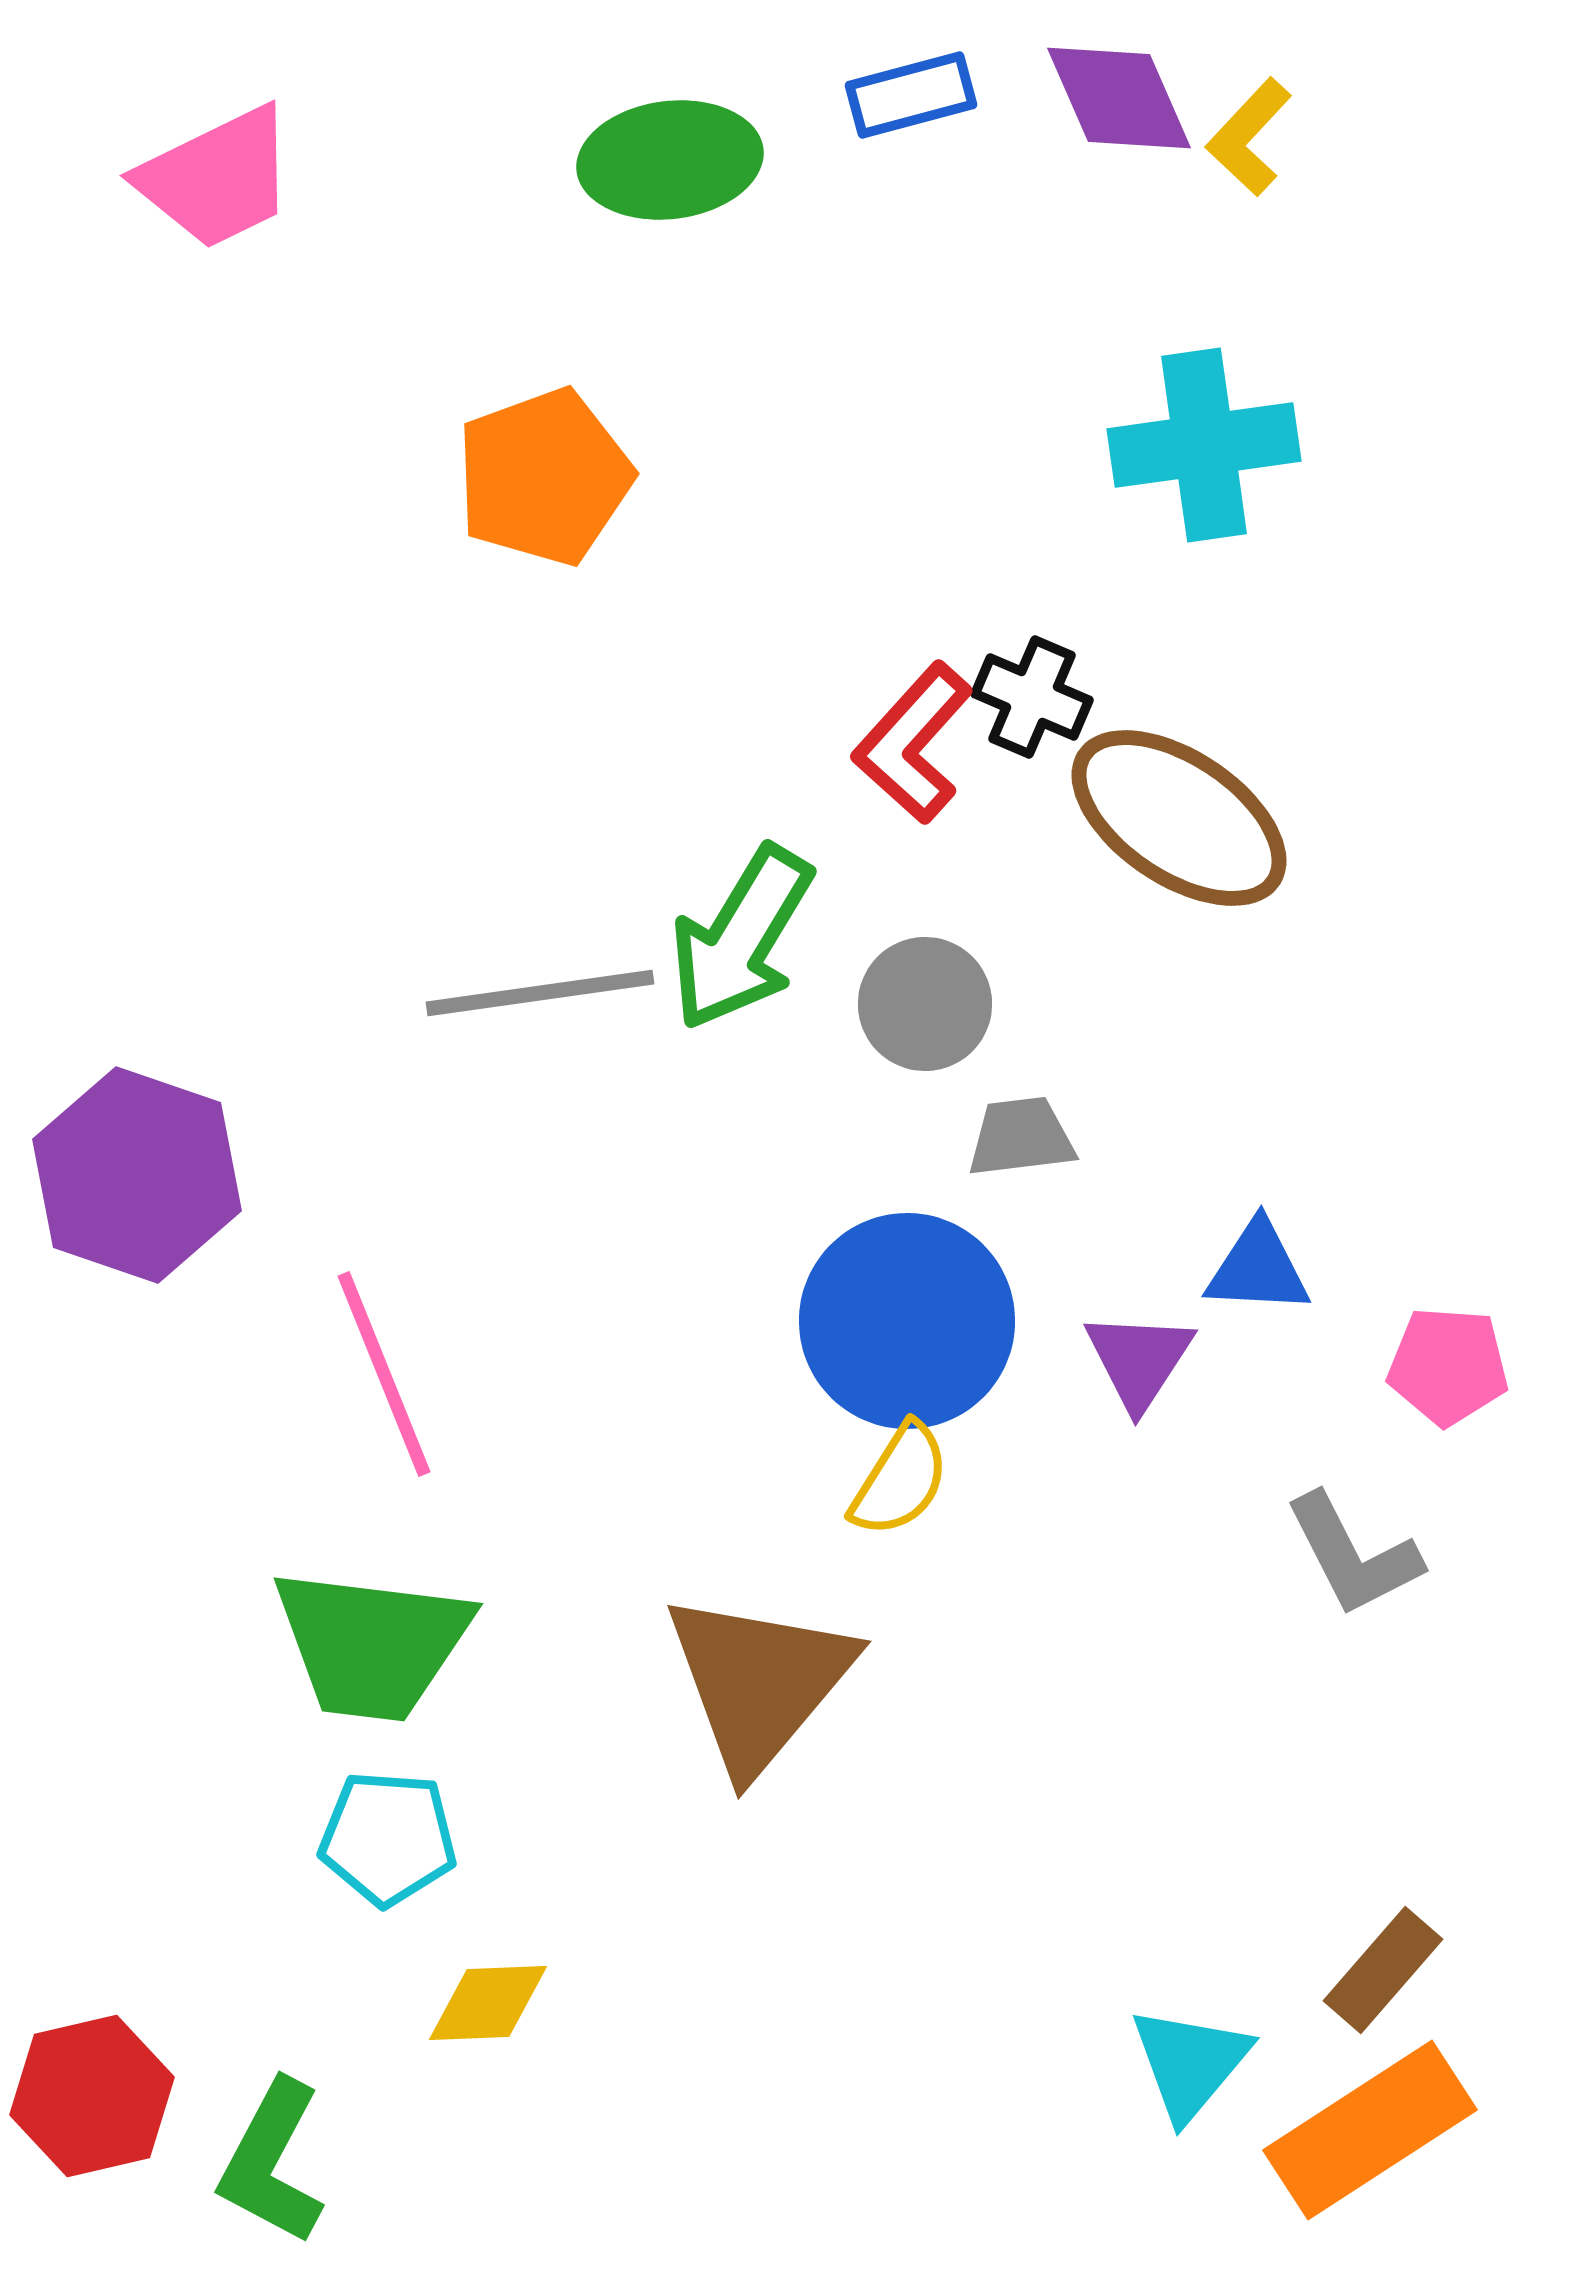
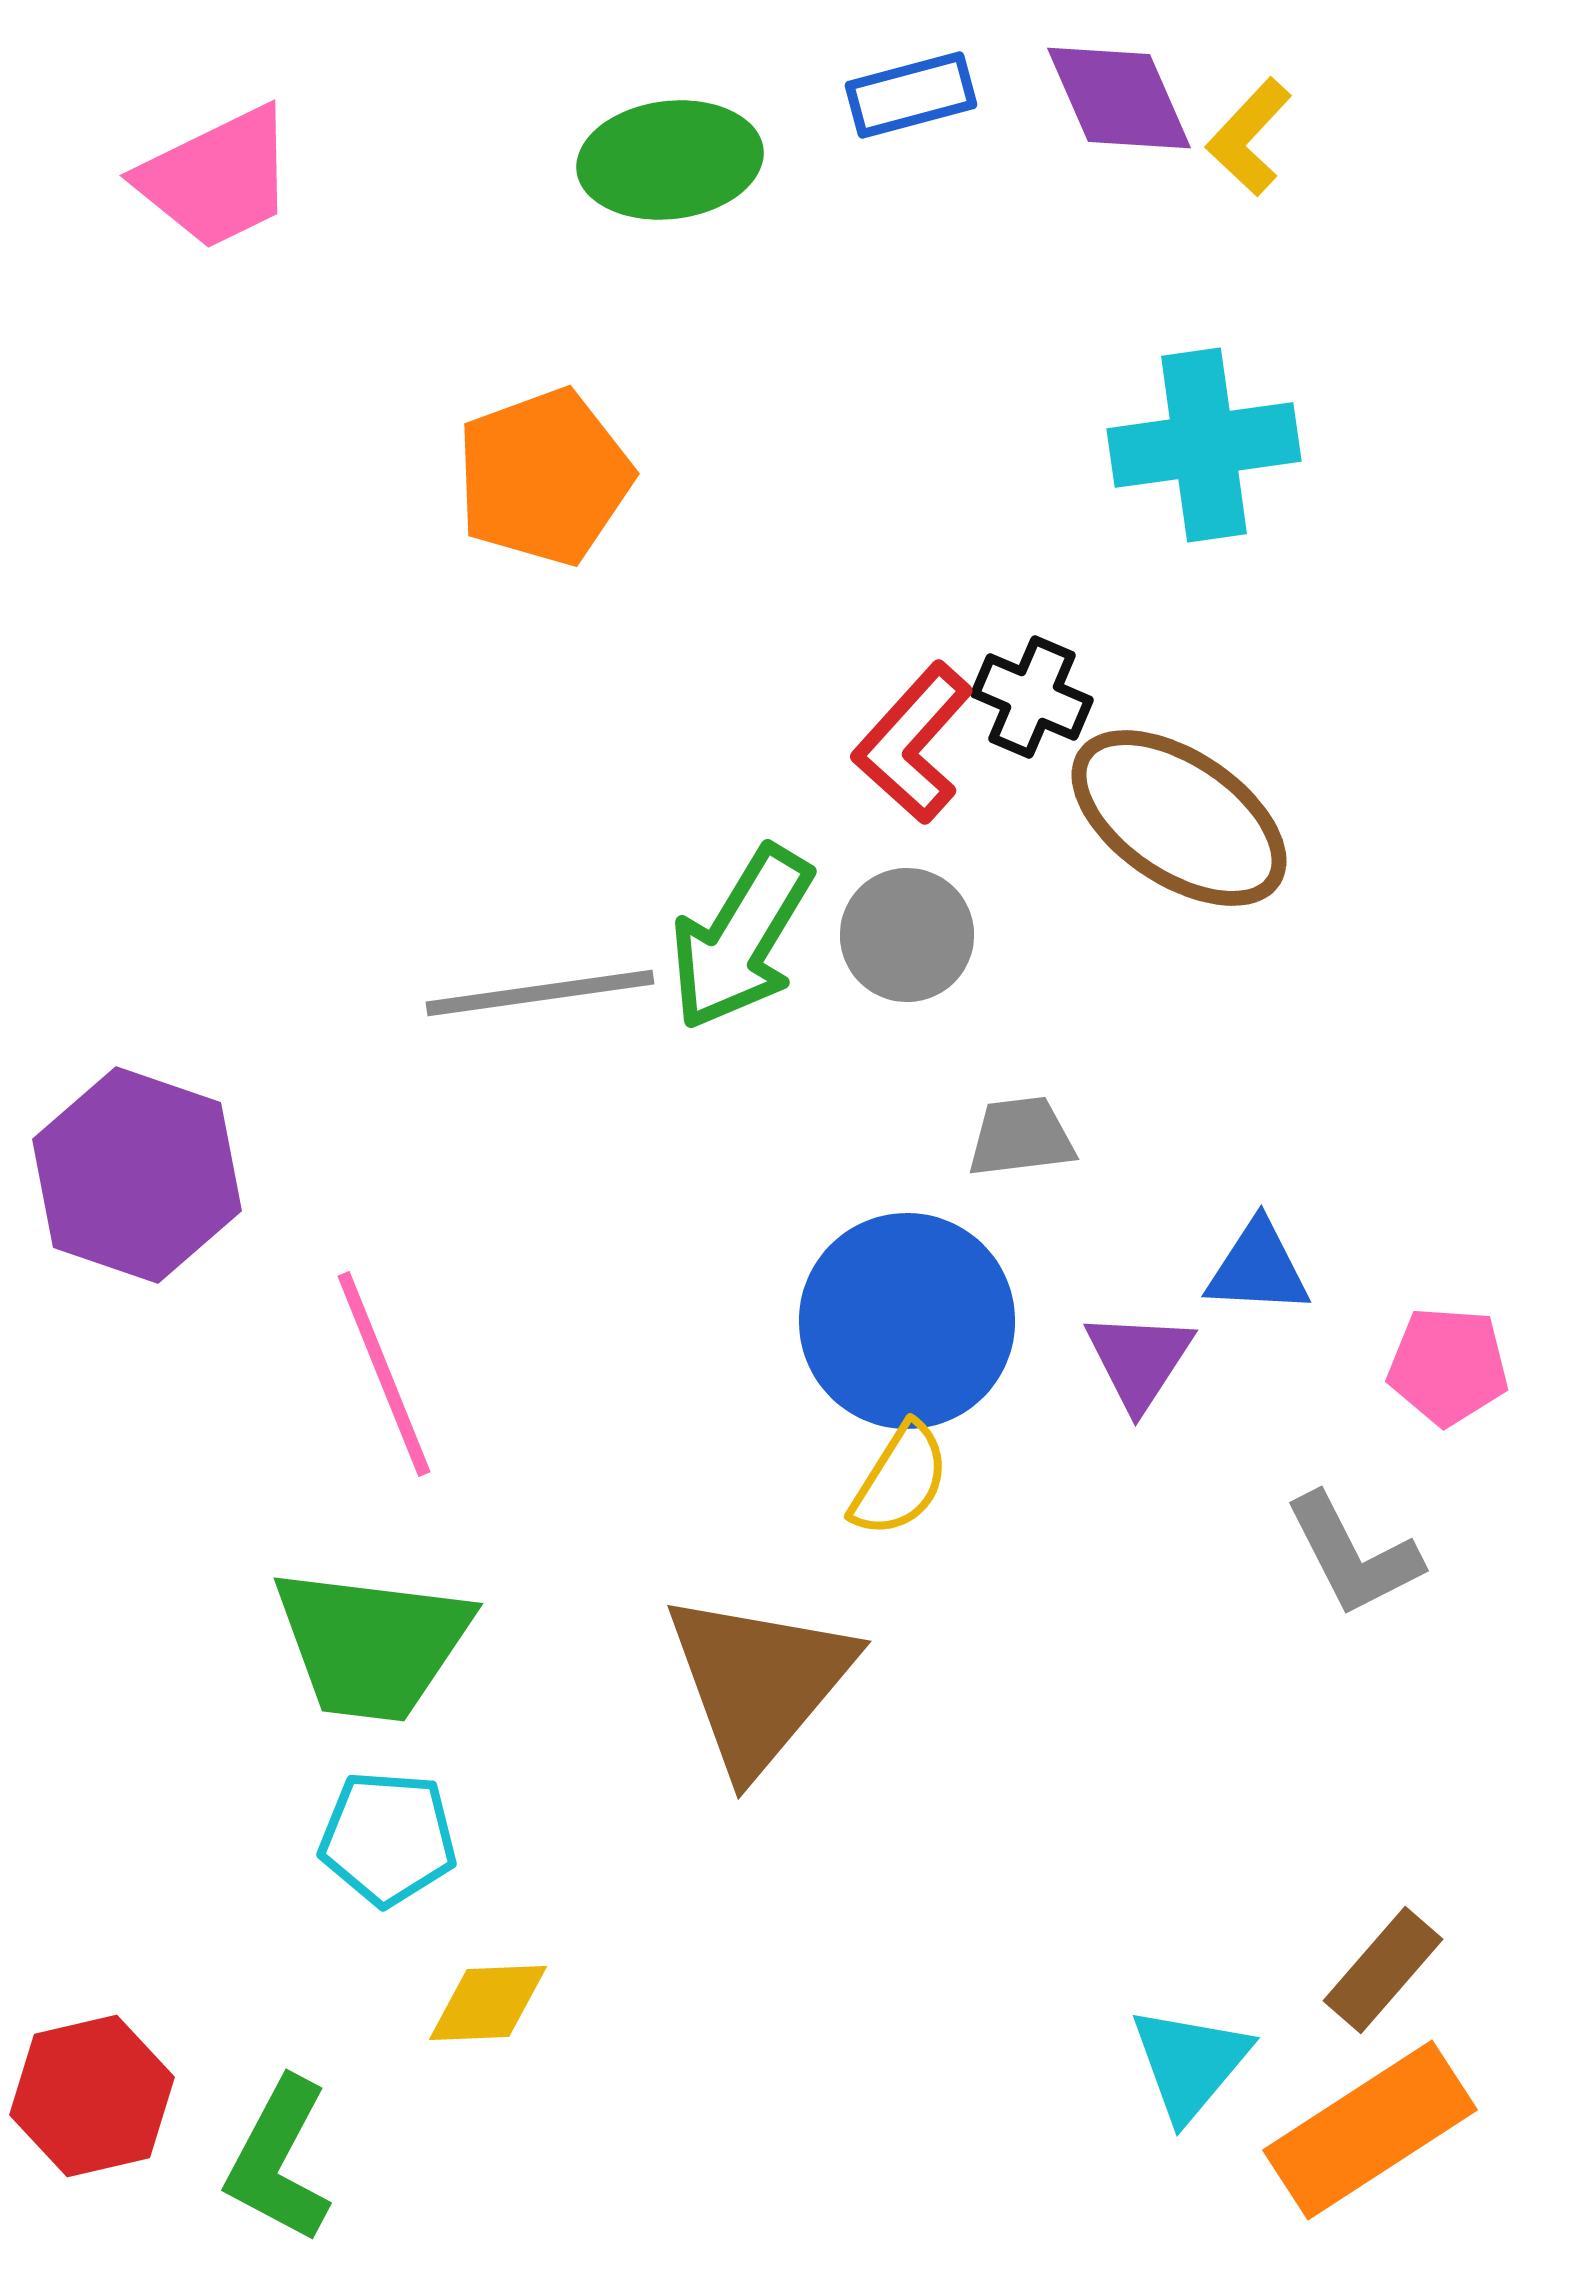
gray circle: moved 18 px left, 69 px up
green L-shape: moved 7 px right, 2 px up
